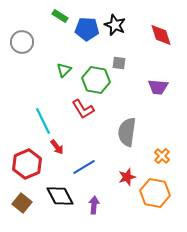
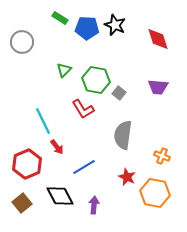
green rectangle: moved 2 px down
blue pentagon: moved 1 px up
red diamond: moved 3 px left, 4 px down
gray square: moved 30 px down; rotated 32 degrees clockwise
gray semicircle: moved 4 px left, 3 px down
orange cross: rotated 21 degrees counterclockwise
red star: rotated 30 degrees counterclockwise
brown square: rotated 12 degrees clockwise
